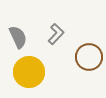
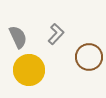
yellow circle: moved 2 px up
